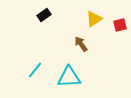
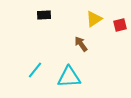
black rectangle: rotated 32 degrees clockwise
